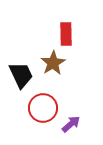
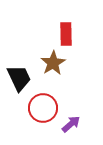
black trapezoid: moved 2 px left, 3 px down
